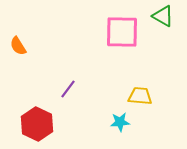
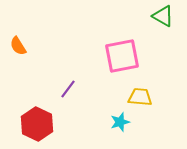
pink square: moved 24 px down; rotated 12 degrees counterclockwise
yellow trapezoid: moved 1 px down
cyan star: rotated 12 degrees counterclockwise
